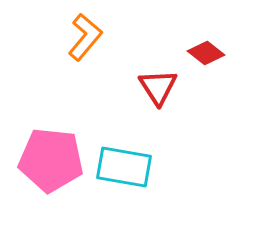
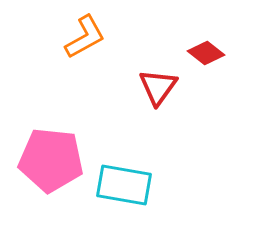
orange L-shape: rotated 21 degrees clockwise
red triangle: rotated 9 degrees clockwise
cyan rectangle: moved 18 px down
